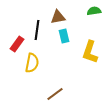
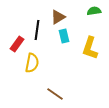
brown triangle: rotated 21 degrees counterclockwise
yellow L-shape: moved 4 px up
brown line: rotated 72 degrees clockwise
